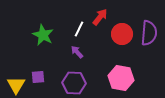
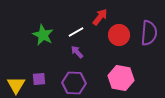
white line: moved 3 px left, 3 px down; rotated 35 degrees clockwise
red circle: moved 3 px left, 1 px down
purple square: moved 1 px right, 2 px down
